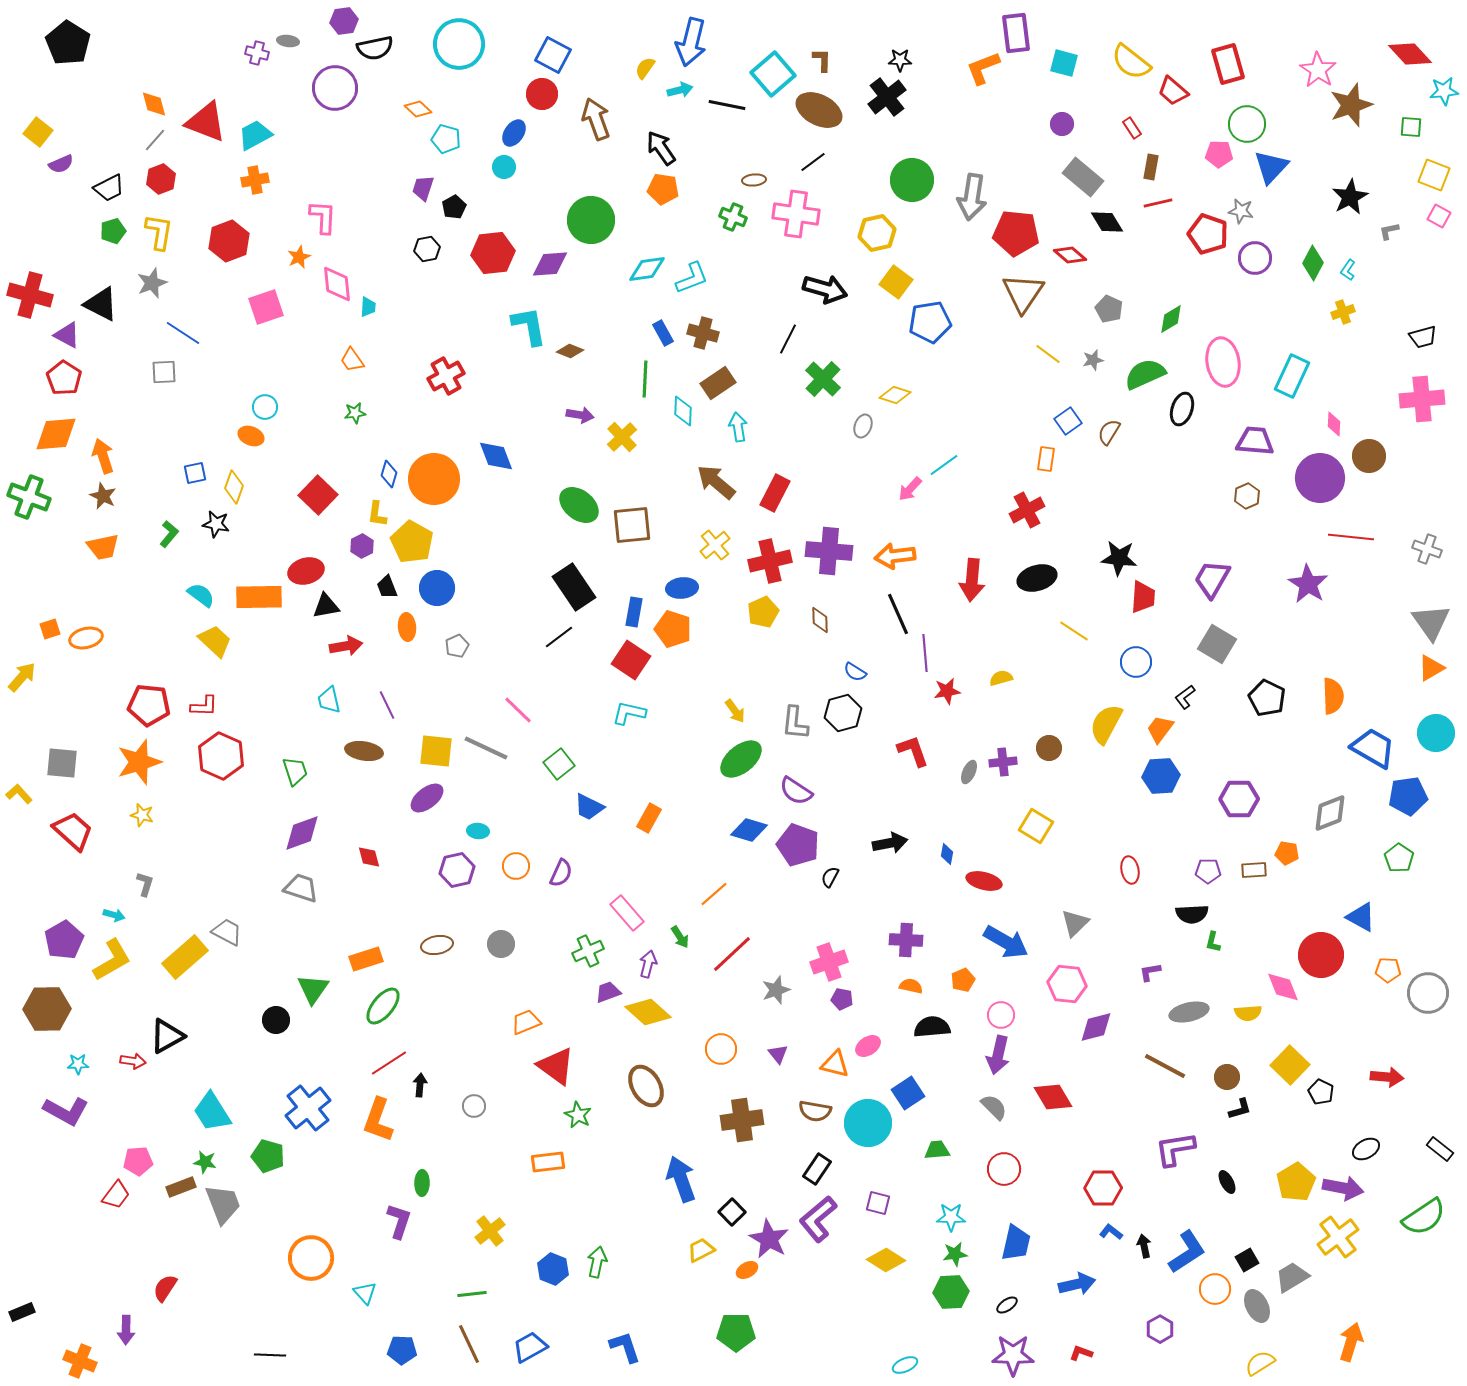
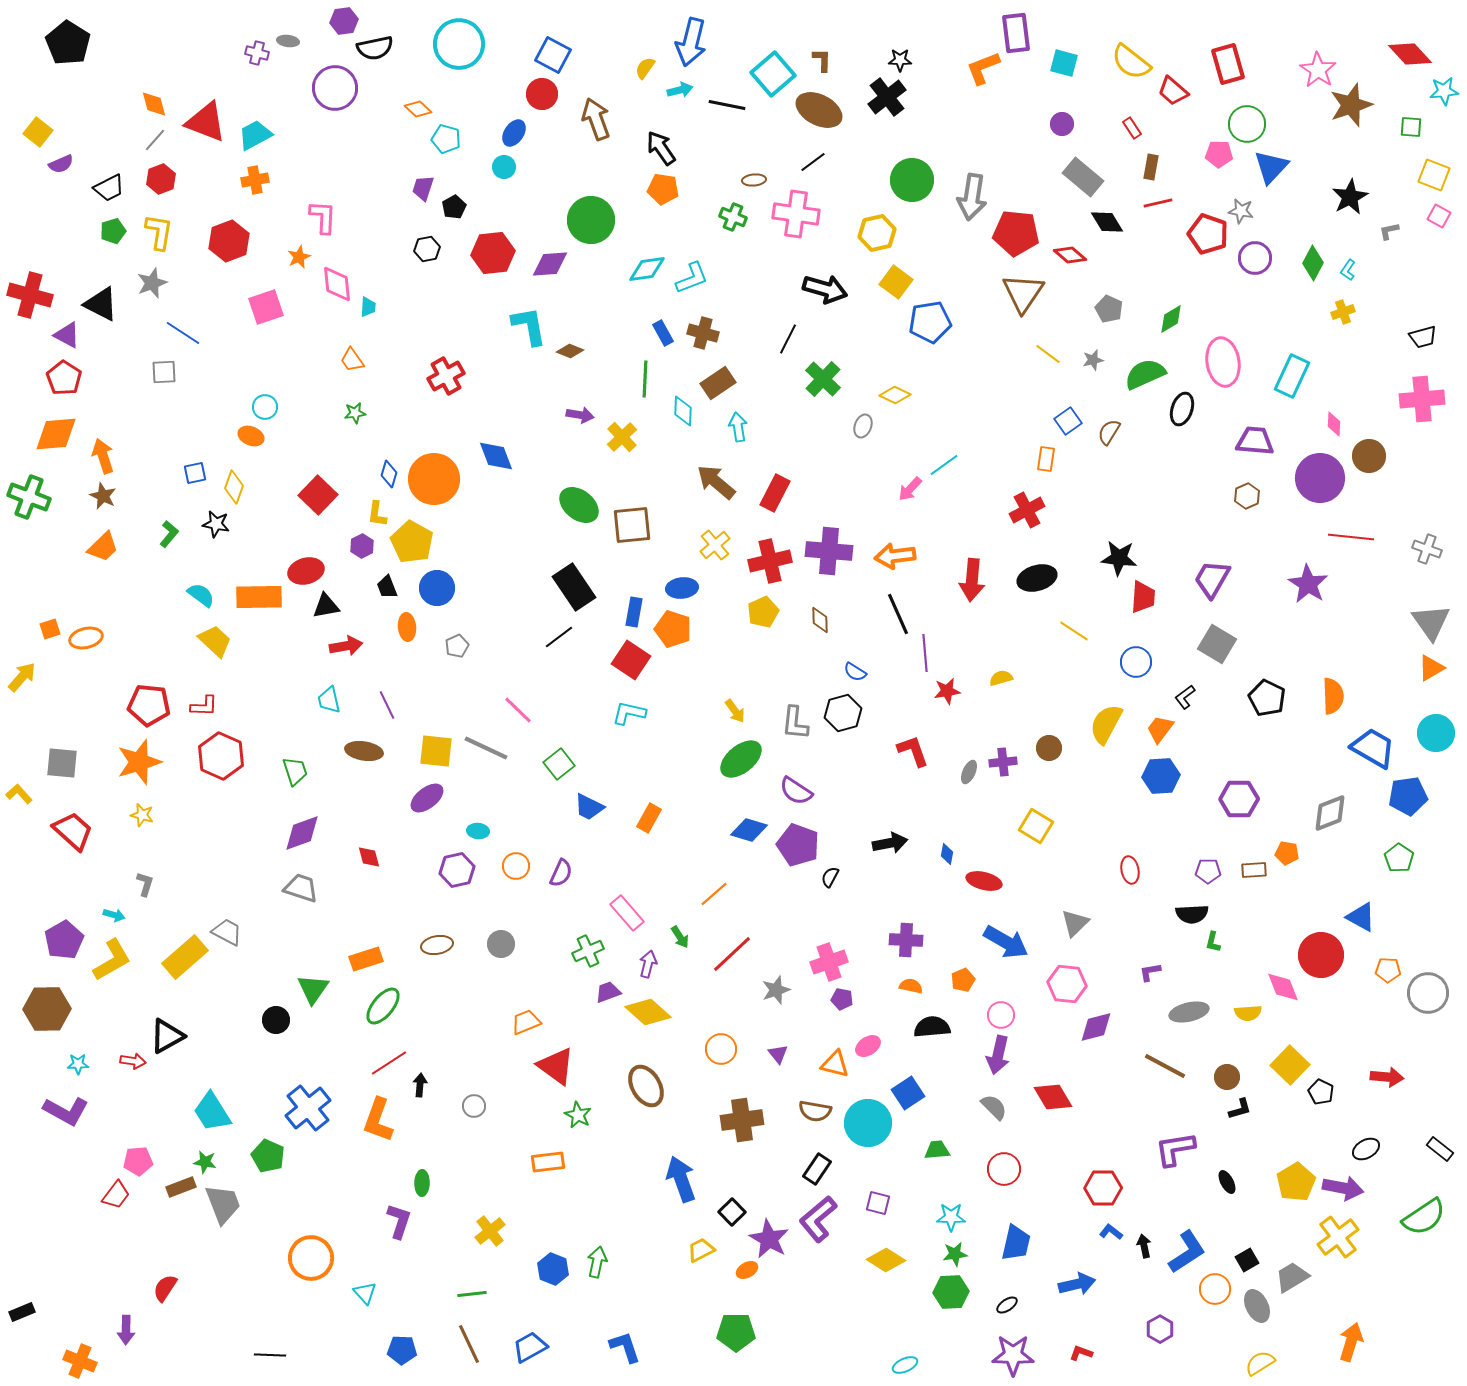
yellow diamond at (895, 395): rotated 8 degrees clockwise
orange trapezoid at (103, 547): rotated 32 degrees counterclockwise
green pentagon at (268, 1156): rotated 8 degrees clockwise
